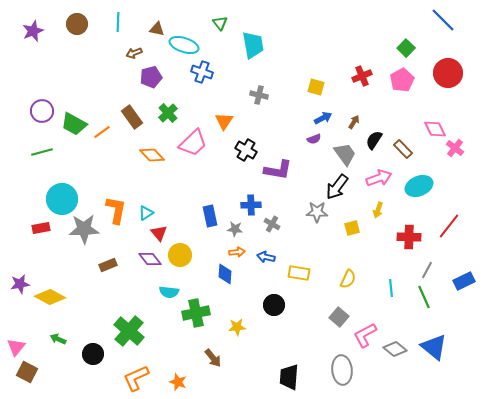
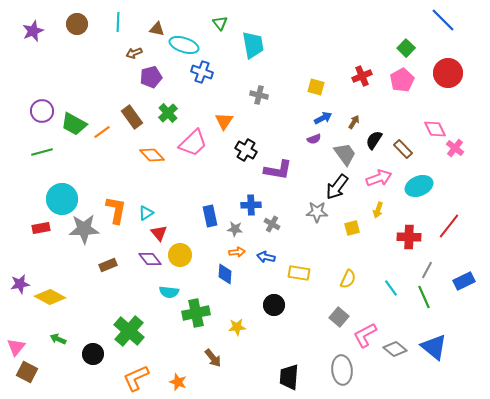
cyan line at (391, 288): rotated 30 degrees counterclockwise
